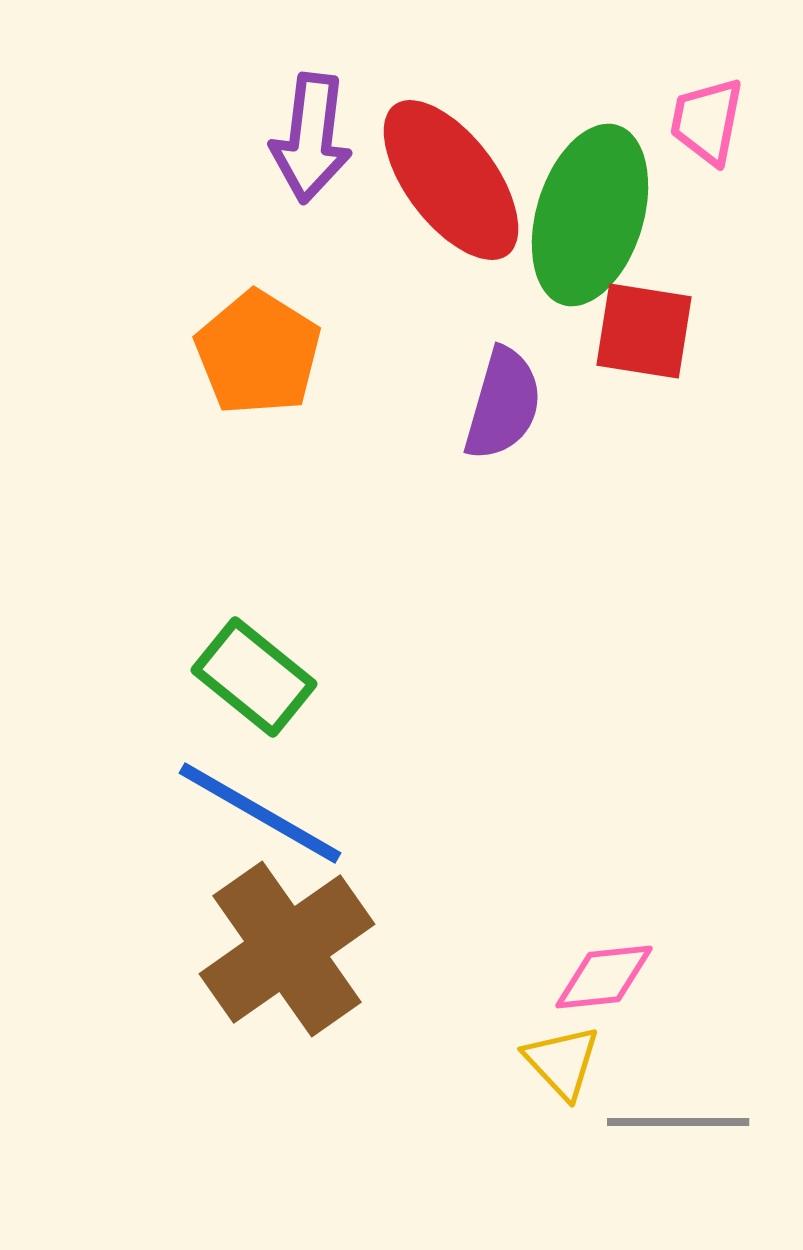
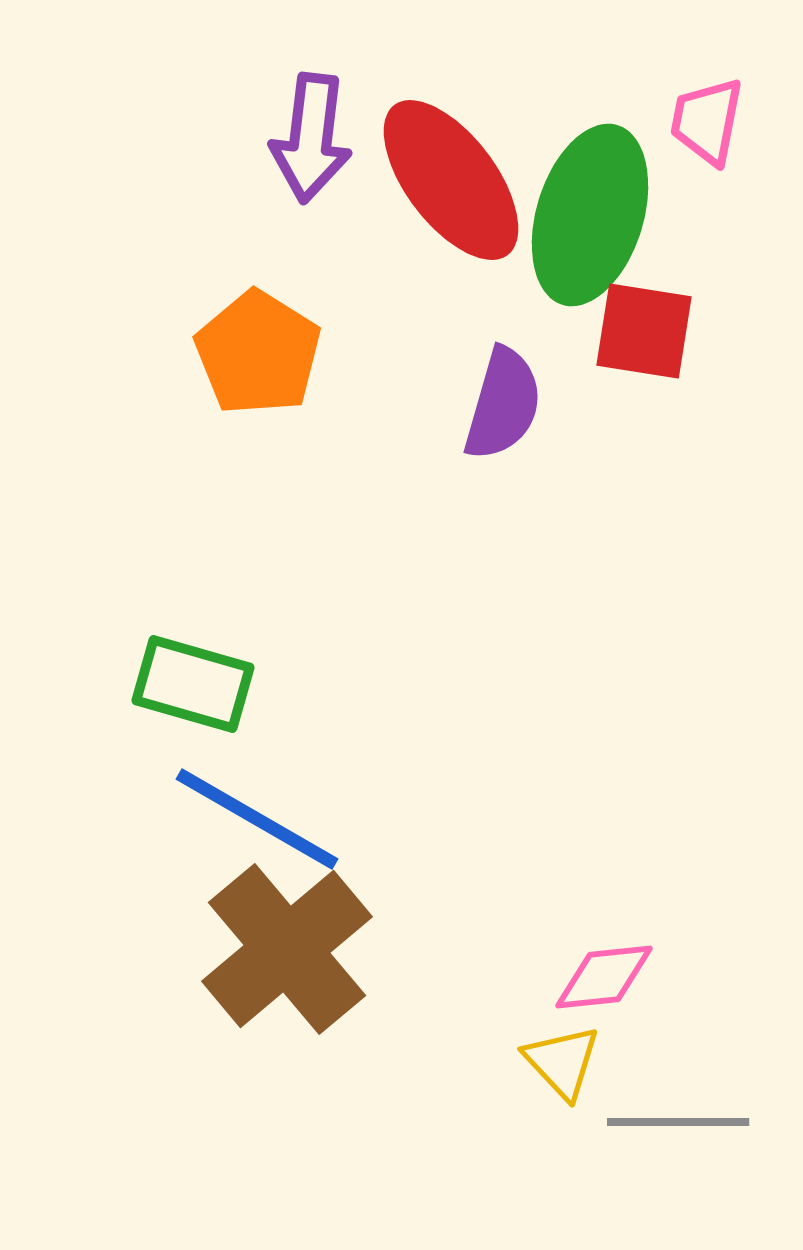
green rectangle: moved 61 px left, 7 px down; rotated 23 degrees counterclockwise
blue line: moved 3 px left, 6 px down
brown cross: rotated 5 degrees counterclockwise
